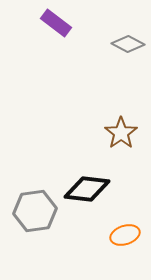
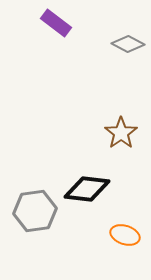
orange ellipse: rotated 36 degrees clockwise
